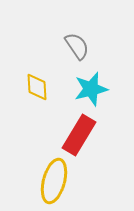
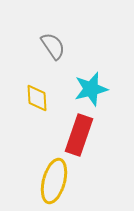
gray semicircle: moved 24 px left
yellow diamond: moved 11 px down
red rectangle: rotated 12 degrees counterclockwise
